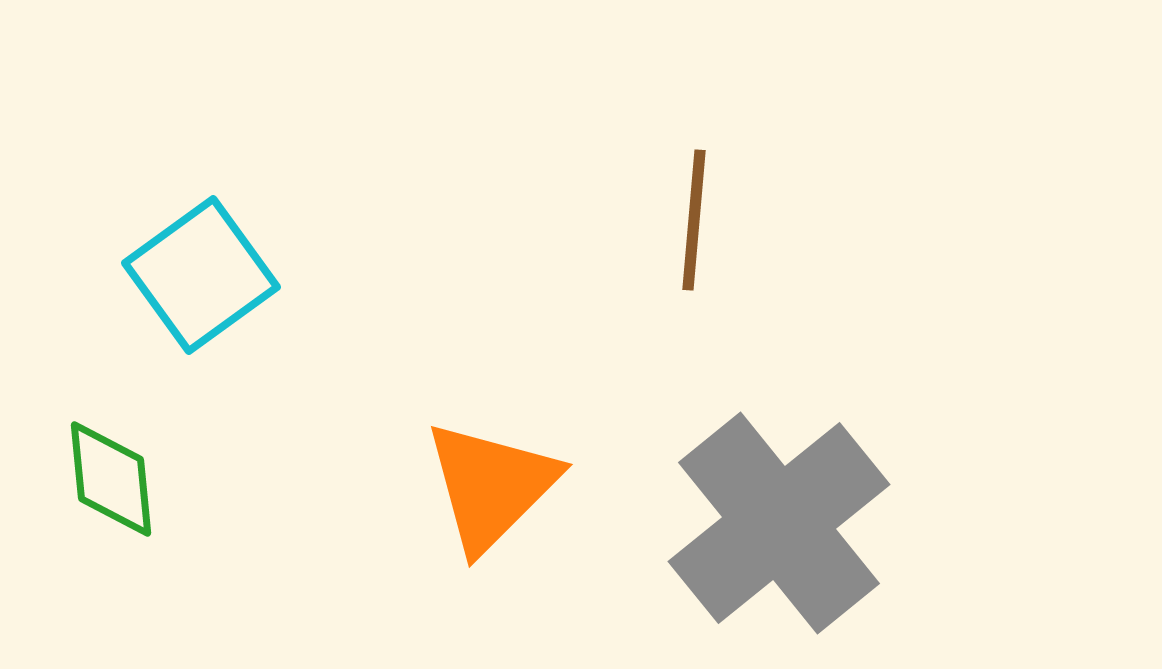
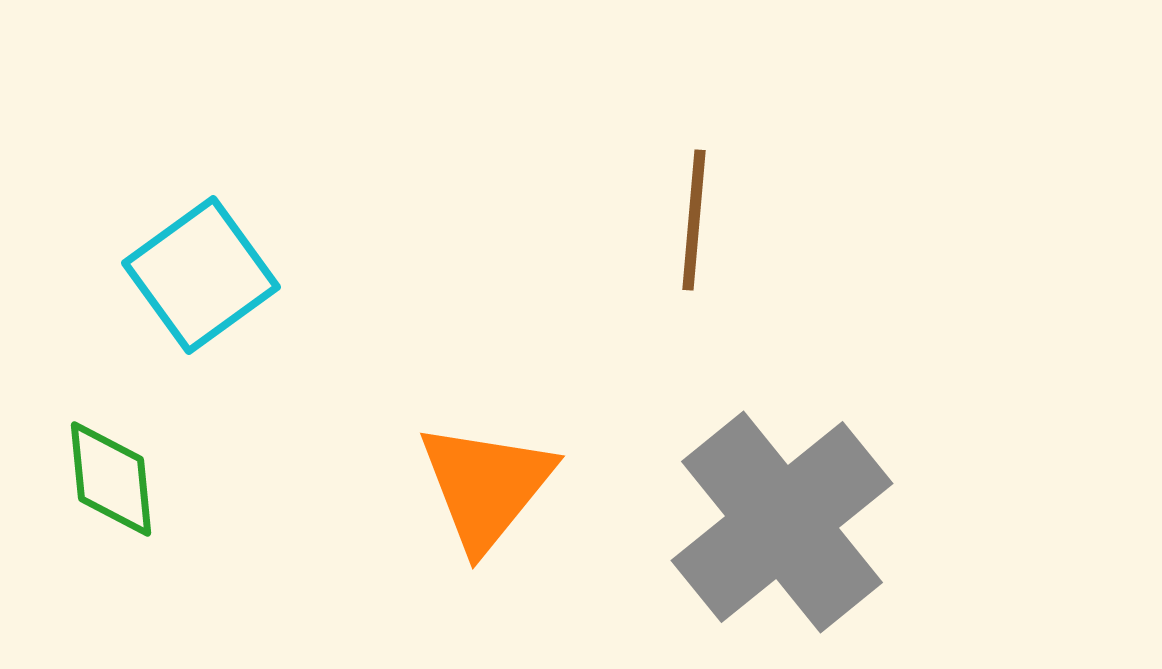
orange triangle: moved 5 px left; rotated 6 degrees counterclockwise
gray cross: moved 3 px right, 1 px up
